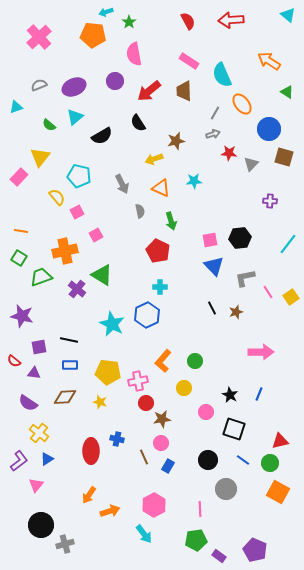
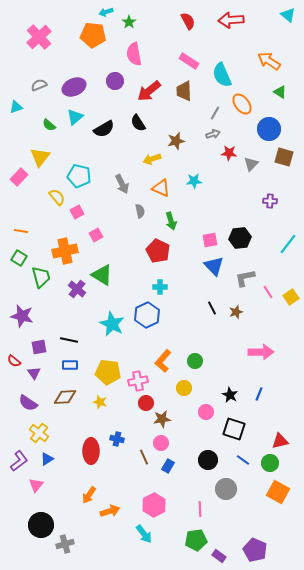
green triangle at (287, 92): moved 7 px left
black semicircle at (102, 136): moved 2 px right, 7 px up
yellow arrow at (154, 159): moved 2 px left
green trapezoid at (41, 277): rotated 95 degrees clockwise
purple triangle at (34, 373): rotated 48 degrees clockwise
